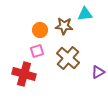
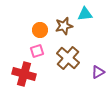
brown star: rotated 18 degrees counterclockwise
